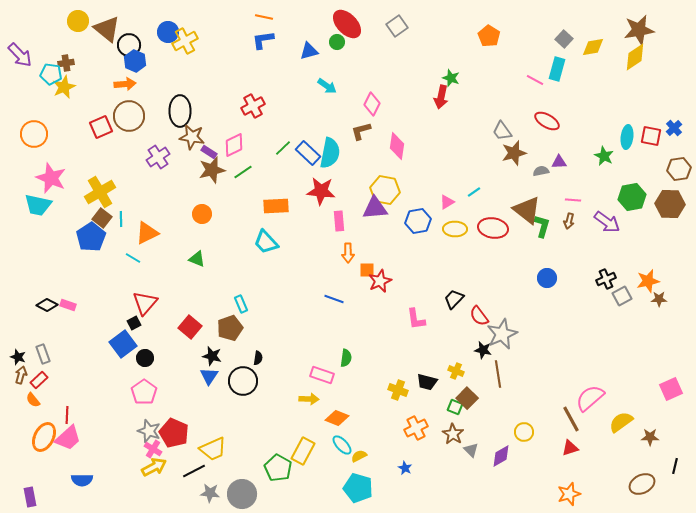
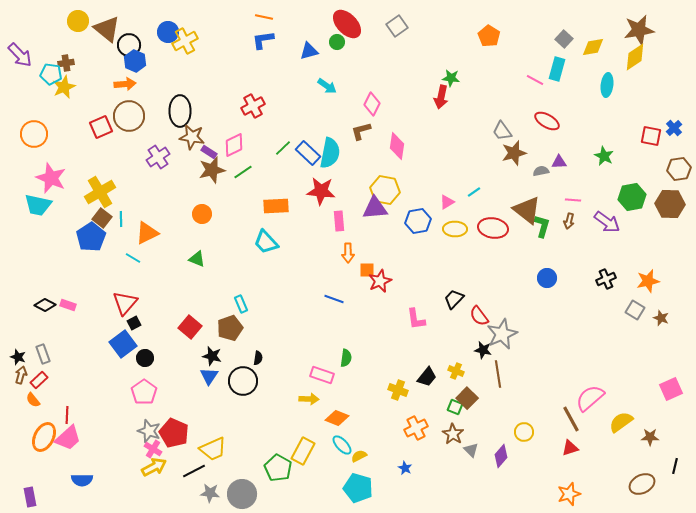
green star at (451, 78): rotated 12 degrees counterclockwise
cyan ellipse at (627, 137): moved 20 px left, 52 px up
gray square at (622, 296): moved 13 px right, 14 px down; rotated 30 degrees counterclockwise
brown star at (659, 299): moved 2 px right, 19 px down; rotated 21 degrees clockwise
red triangle at (145, 303): moved 20 px left
black diamond at (47, 305): moved 2 px left
black trapezoid at (427, 382): moved 5 px up; rotated 65 degrees counterclockwise
purple diamond at (501, 456): rotated 20 degrees counterclockwise
